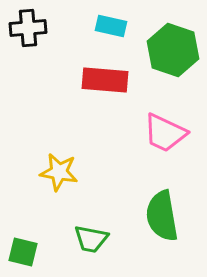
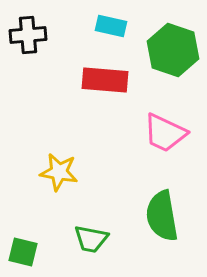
black cross: moved 7 px down
